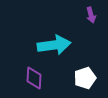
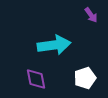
purple arrow: rotated 21 degrees counterclockwise
purple diamond: moved 2 px right, 1 px down; rotated 15 degrees counterclockwise
